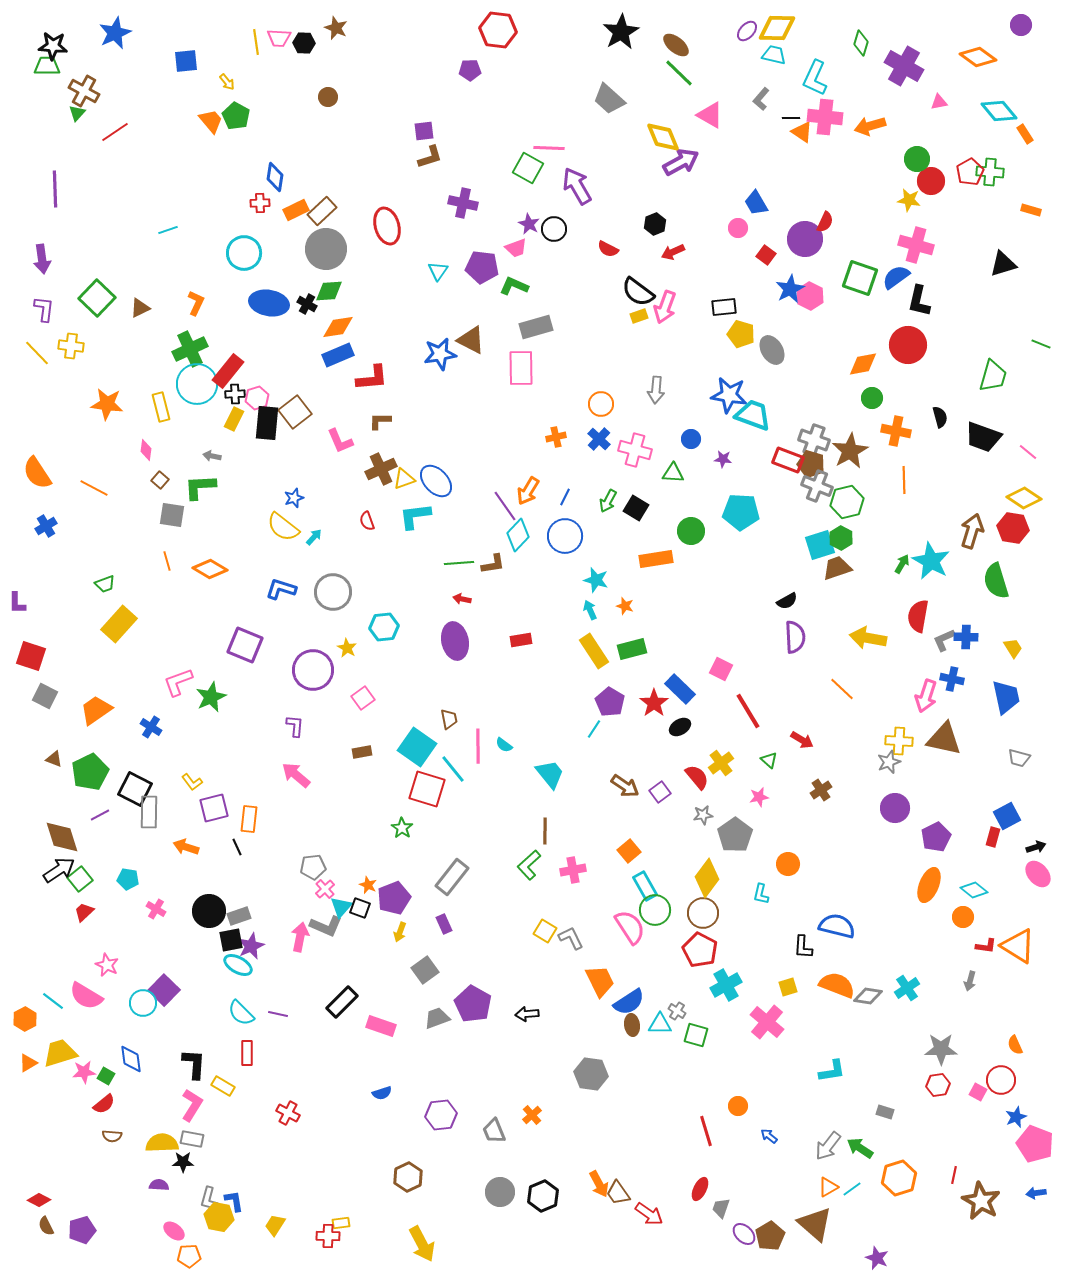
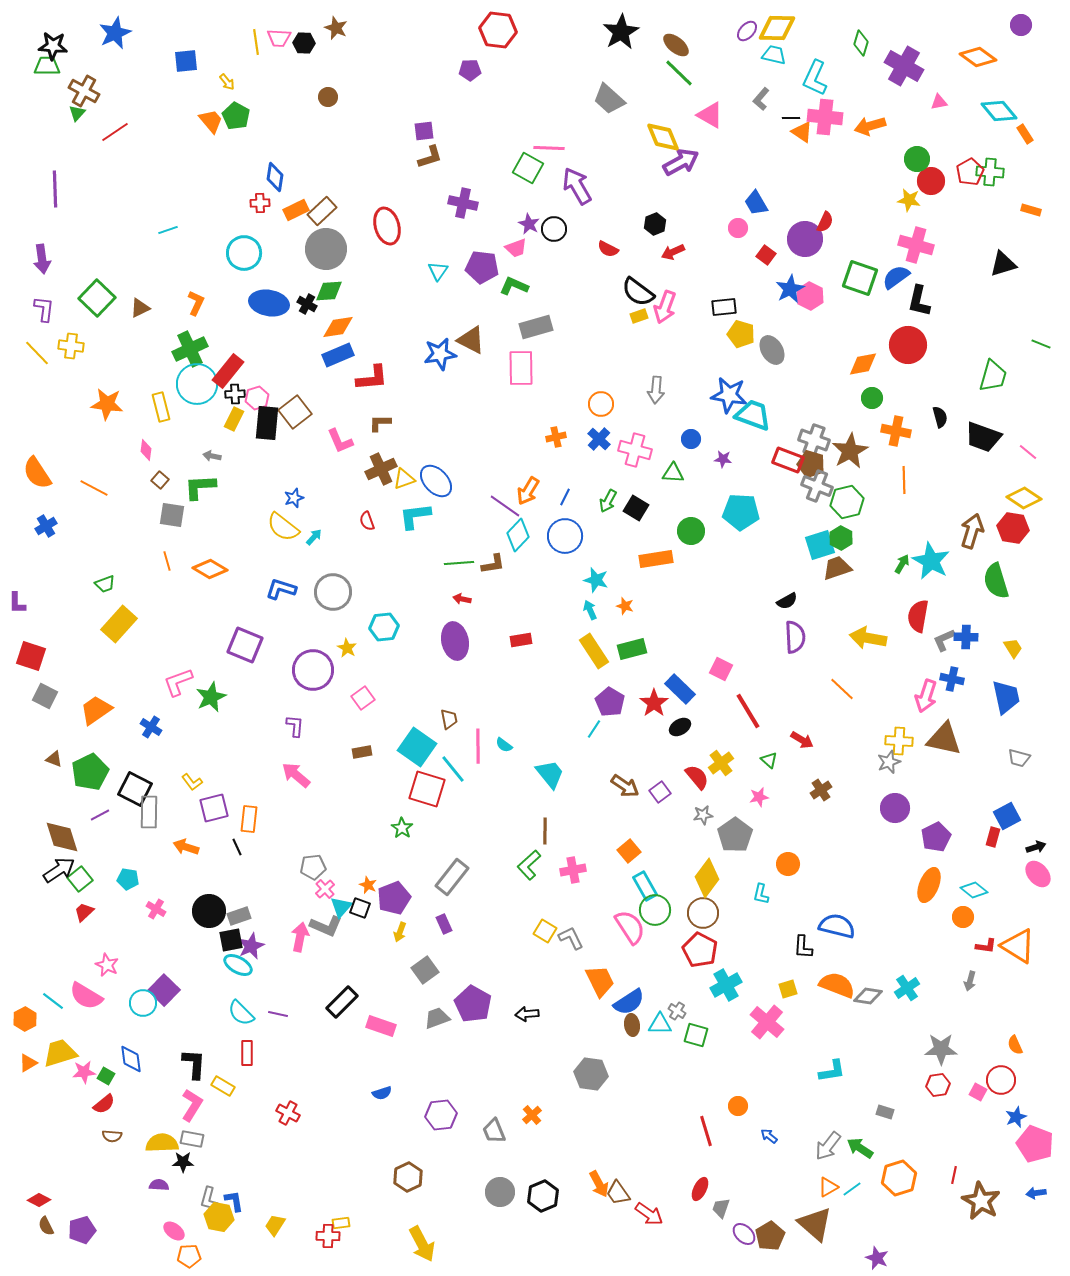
brown L-shape at (380, 421): moved 2 px down
purple line at (505, 506): rotated 20 degrees counterclockwise
yellow square at (788, 987): moved 2 px down
